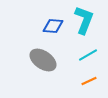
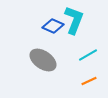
cyan L-shape: moved 10 px left
blue diamond: rotated 20 degrees clockwise
